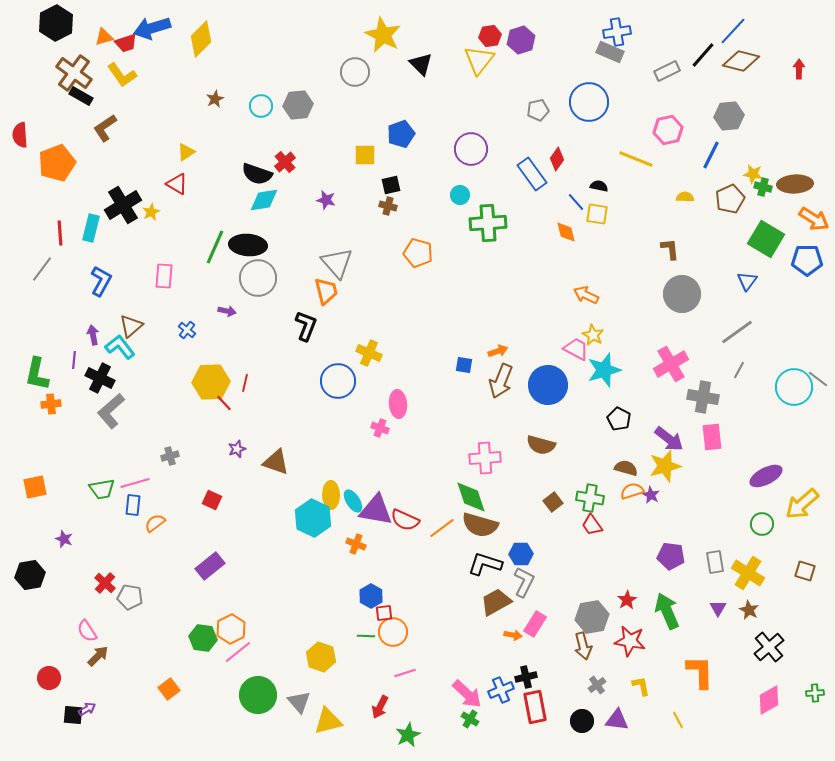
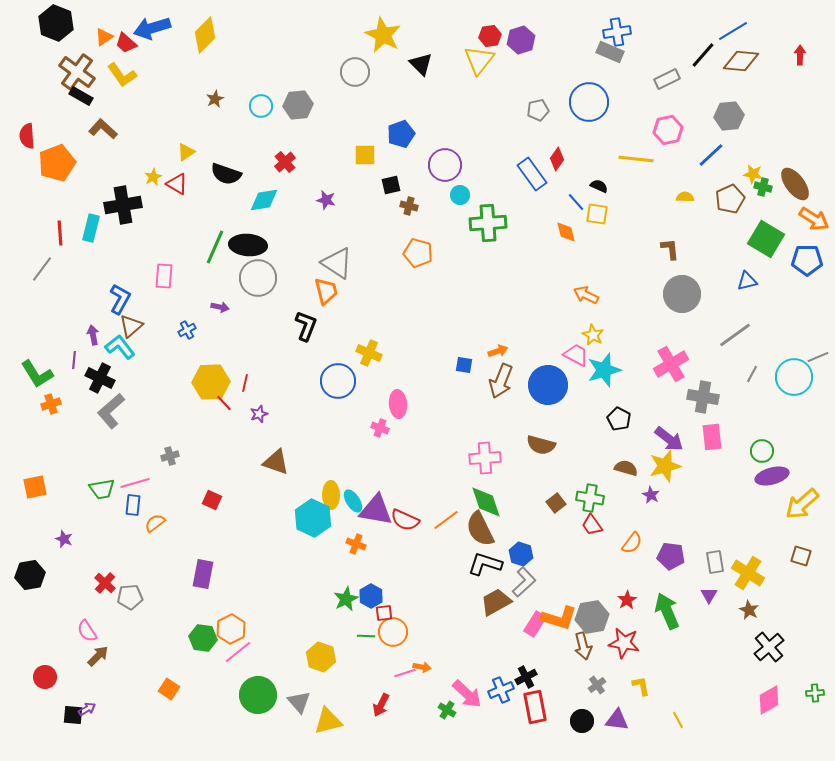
black hexagon at (56, 23): rotated 12 degrees counterclockwise
blue line at (733, 31): rotated 16 degrees clockwise
orange triangle at (104, 37): rotated 18 degrees counterclockwise
yellow diamond at (201, 39): moved 4 px right, 4 px up
red trapezoid at (126, 43): rotated 60 degrees clockwise
brown diamond at (741, 61): rotated 9 degrees counterclockwise
red arrow at (799, 69): moved 1 px right, 14 px up
gray rectangle at (667, 71): moved 8 px down
brown cross at (74, 73): moved 3 px right, 1 px up
brown L-shape at (105, 128): moved 2 px left, 1 px down; rotated 76 degrees clockwise
red semicircle at (20, 135): moved 7 px right, 1 px down
purple circle at (471, 149): moved 26 px left, 16 px down
blue line at (711, 155): rotated 20 degrees clockwise
yellow line at (636, 159): rotated 16 degrees counterclockwise
black semicircle at (257, 174): moved 31 px left
brown ellipse at (795, 184): rotated 56 degrees clockwise
black semicircle at (599, 186): rotated 12 degrees clockwise
black cross at (123, 205): rotated 21 degrees clockwise
brown cross at (388, 206): moved 21 px right
yellow star at (151, 212): moved 2 px right, 35 px up
gray triangle at (337, 263): rotated 16 degrees counterclockwise
blue L-shape at (101, 281): moved 19 px right, 18 px down
blue triangle at (747, 281): rotated 40 degrees clockwise
purple arrow at (227, 311): moved 7 px left, 4 px up
blue cross at (187, 330): rotated 24 degrees clockwise
gray line at (737, 332): moved 2 px left, 3 px down
pink trapezoid at (576, 349): moved 6 px down
gray line at (739, 370): moved 13 px right, 4 px down
green L-shape at (37, 374): rotated 44 degrees counterclockwise
gray line at (818, 379): moved 22 px up; rotated 60 degrees counterclockwise
cyan circle at (794, 387): moved 10 px up
orange cross at (51, 404): rotated 12 degrees counterclockwise
purple star at (237, 449): moved 22 px right, 35 px up
purple ellipse at (766, 476): moved 6 px right; rotated 12 degrees clockwise
orange semicircle at (632, 491): moved 52 px down; rotated 145 degrees clockwise
green diamond at (471, 497): moved 15 px right, 5 px down
brown square at (553, 502): moved 3 px right, 1 px down
green circle at (762, 524): moved 73 px up
brown semicircle at (480, 525): moved 4 px down; rotated 48 degrees clockwise
orange line at (442, 528): moved 4 px right, 8 px up
blue hexagon at (521, 554): rotated 20 degrees clockwise
purple rectangle at (210, 566): moved 7 px left, 8 px down; rotated 40 degrees counterclockwise
brown square at (805, 571): moved 4 px left, 15 px up
gray L-shape at (524, 582): rotated 20 degrees clockwise
gray pentagon at (130, 597): rotated 15 degrees counterclockwise
purple triangle at (718, 608): moved 9 px left, 13 px up
orange arrow at (513, 635): moved 91 px left, 32 px down
red star at (630, 641): moved 6 px left, 2 px down
orange L-shape at (700, 672): moved 141 px left, 54 px up; rotated 108 degrees clockwise
black cross at (526, 677): rotated 15 degrees counterclockwise
red circle at (49, 678): moved 4 px left, 1 px up
orange square at (169, 689): rotated 20 degrees counterclockwise
red arrow at (380, 707): moved 1 px right, 2 px up
green cross at (470, 719): moved 23 px left, 9 px up
green star at (408, 735): moved 62 px left, 136 px up
